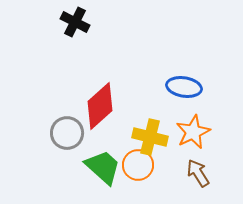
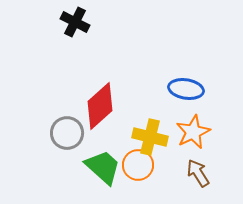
blue ellipse: moved 2 px right, 2 px down
